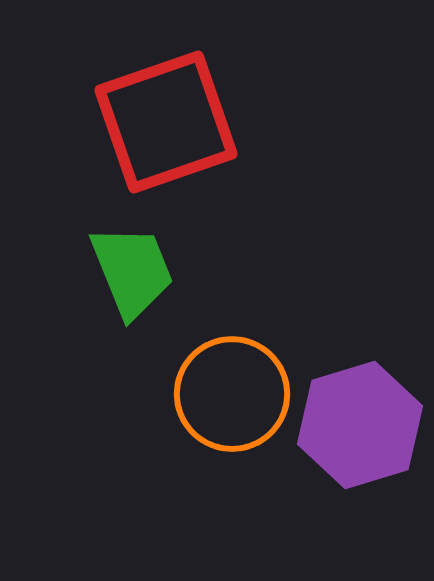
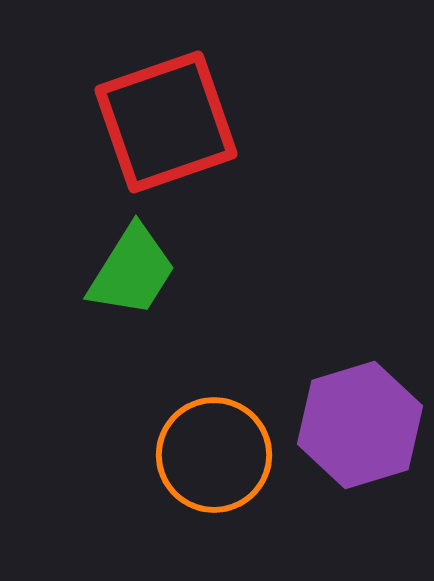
green trapezoid: rotated 54 degrees clockwise
orange circle: moved 18 px left, 61 px down
